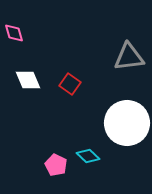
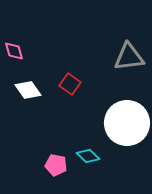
pink diamond: moved 18 px down
white diamond: moved 10 px down; rotated 12 degrees counterclockwise
pink pentagon: rotated 15 degrees counterclockwise
